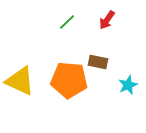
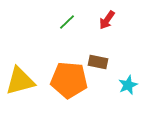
yellow triangle: rotated 40 degrees counterclockwise
